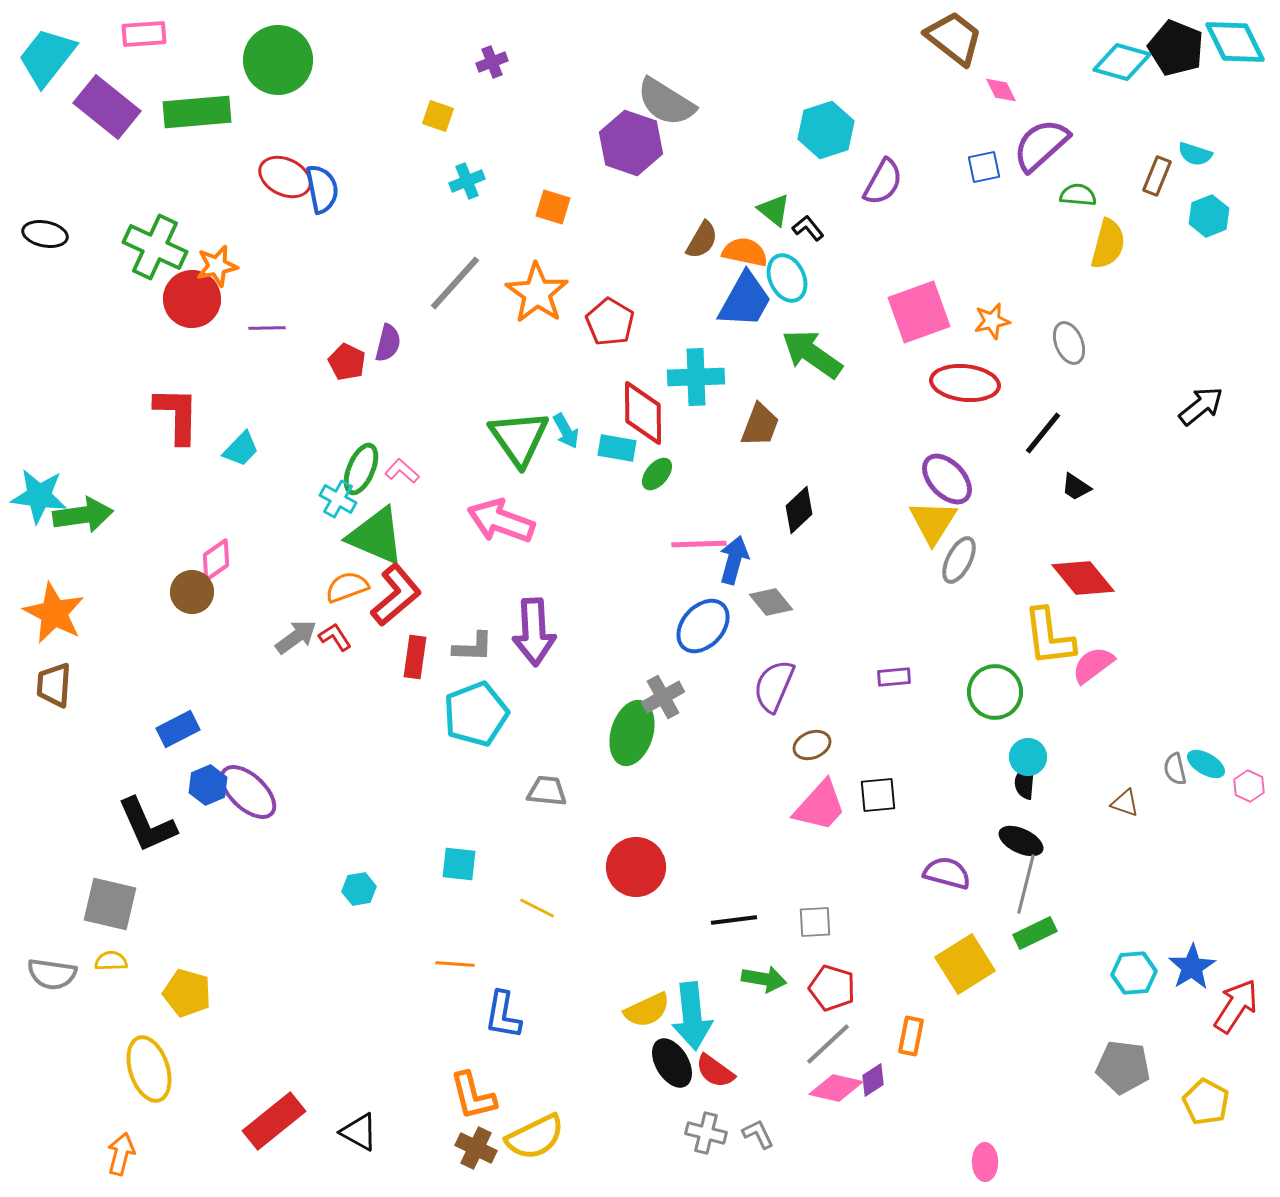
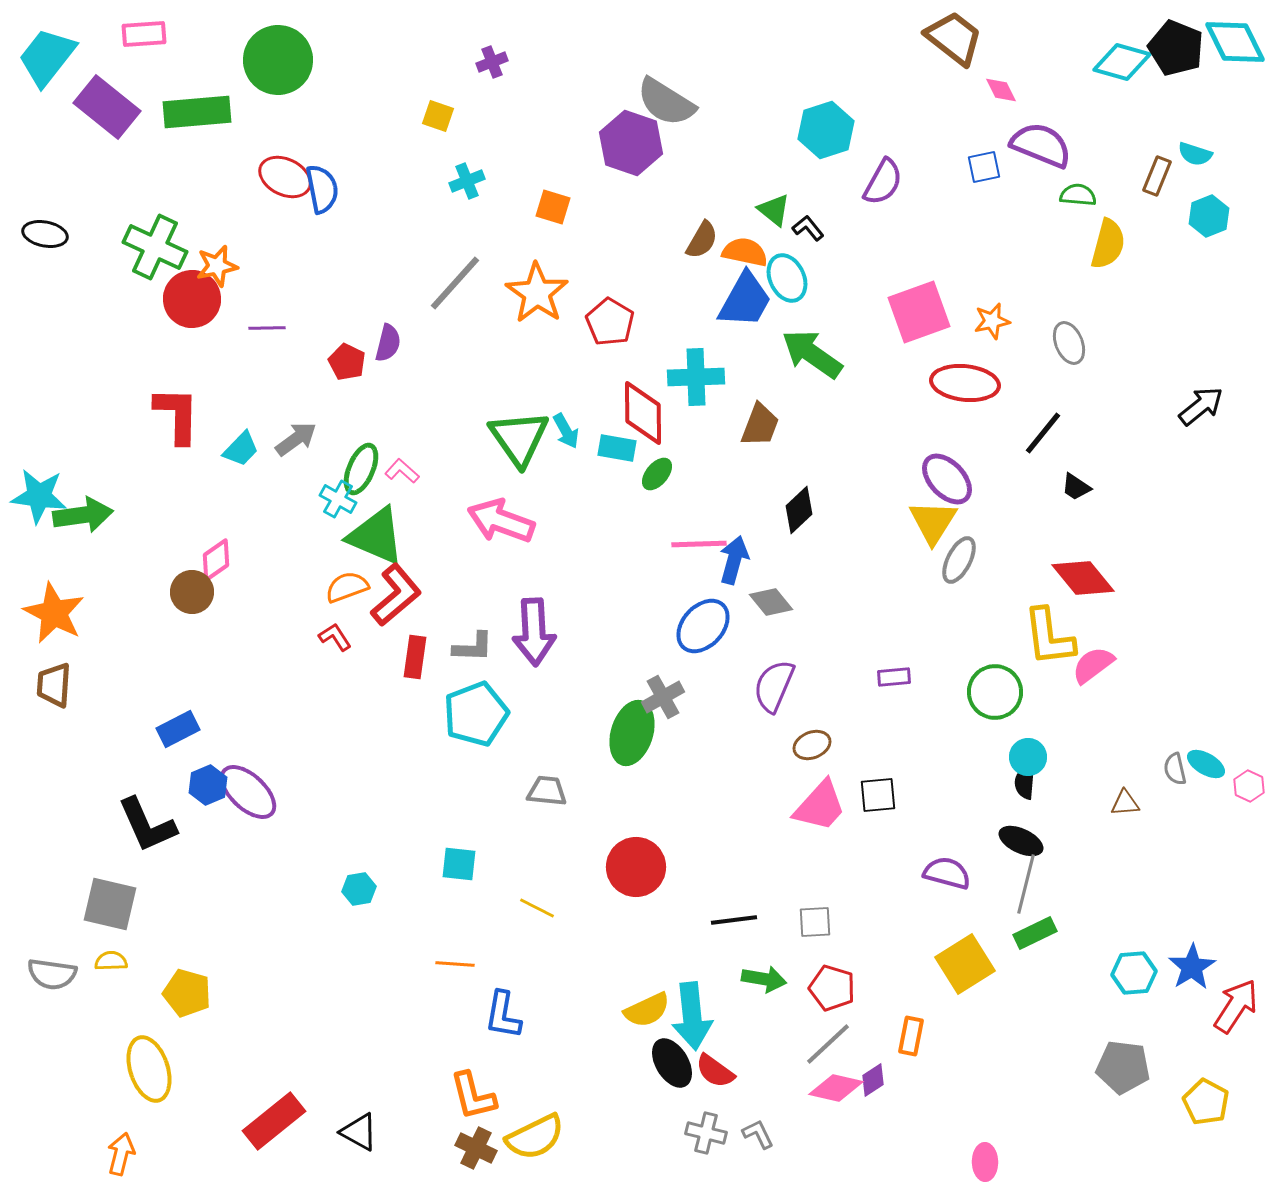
purple semicircle at (1041, 145): rotated 64 degrees clockwise
gray arrow at (296, 637): moved 198 px up
brown triangle at (1125, 803): rotated 24 degrees counterclockwise
